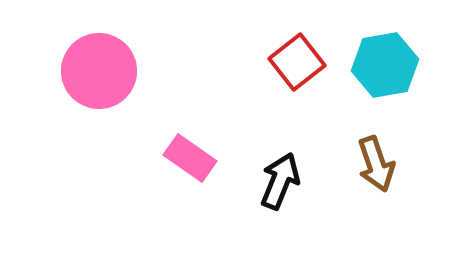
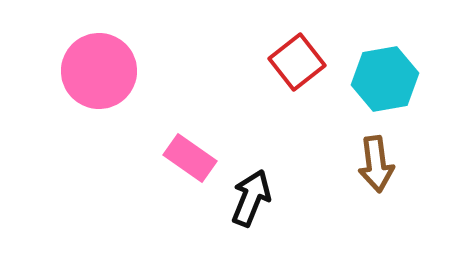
cyan hexagon: moved 14 px down
brown arrow: rotated 12 degrees clockwise
black arrow: moved 29 px left, 17 px down
